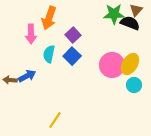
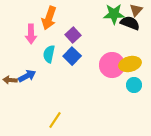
yellow ellipse: rotated 45 degrees clockwise
